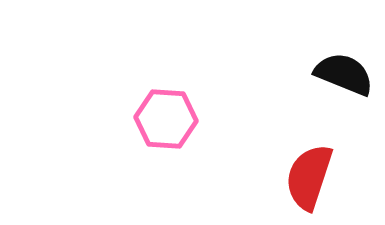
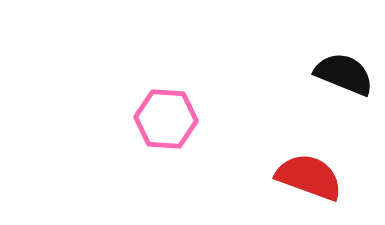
red semicircle: rotated 92 degrees clockwise
